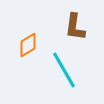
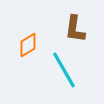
brown L-shape: moved 2 px down
